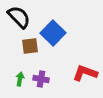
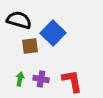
black semicircle: moved 3 px down; rotated 30 degrees counterclockwise
red L-shape: moved 13 px left, 8 px down; rotated 60 degrees clockwise
